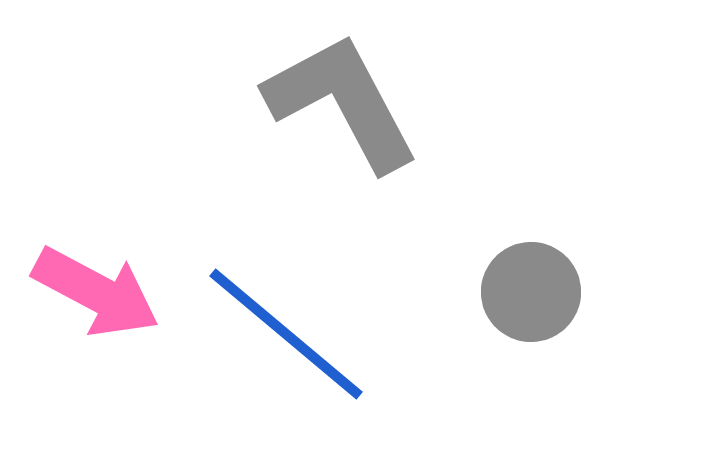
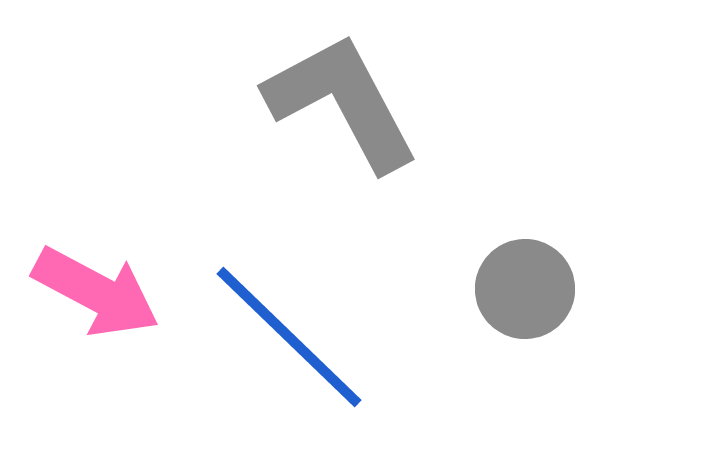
gray circle: moved 6 px left, 3 px up
blue line: moved 3 px right, 3 px down; rotated 4 degrees clockwise
